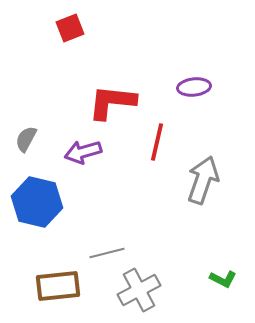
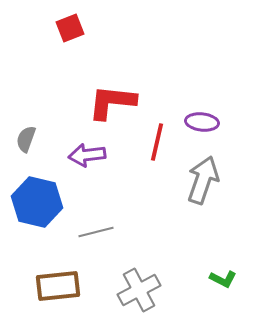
purple ellipse: moved 8 px right, 35 px down; rotated 12 degrees clockwise
gray semicircle: rotated 8 degrees counterclockwise
purple arrow: moved 4 px right, 3 px down; rotated 9 degrees clockwise
gray line: moved 11 px left, 21 px up
